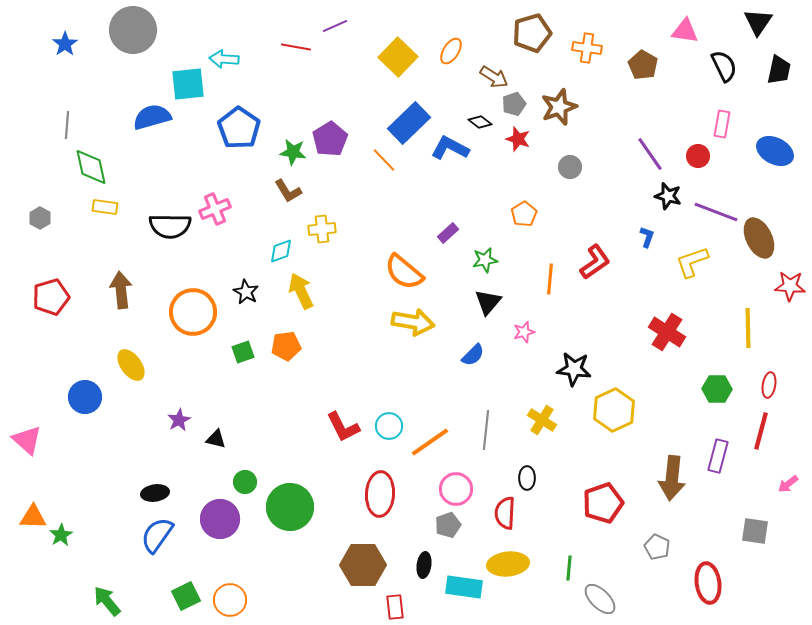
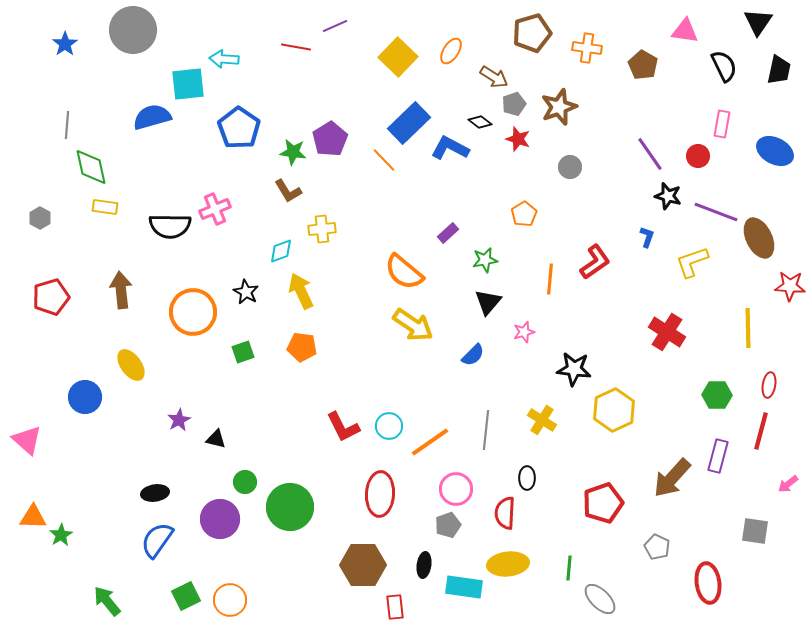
yellow arrow at (413, 322): moved 3 px down; rotated 24 degrees clockwise
orange pentagon at (286, 346): moved 16 px right, 1 px down; rotated 16 degrees clockwise
green hexagon at (717, 389): moved 6 px down
brown arrow at (672, 478): rotated 36 degrees clockwise
blue semicircle at (157, 535): moved 5 px down
